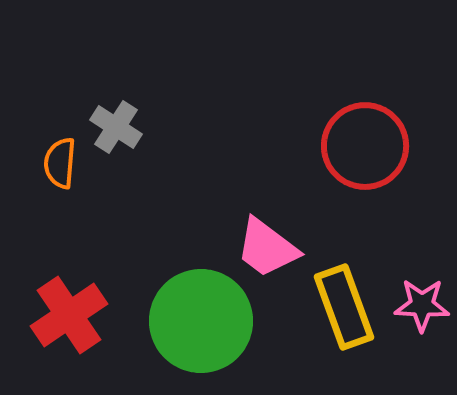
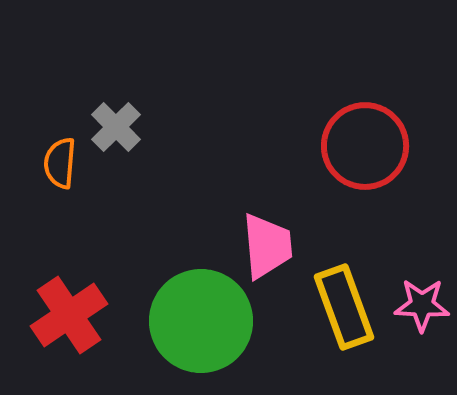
gray cross: rotated 12 degrees clockwise
pink trapezoid: moved 2 px up; rotated 132 degrees counterclockwise
